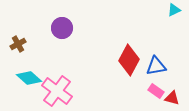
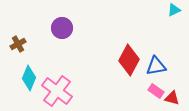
cyan diamond: rotated 70 degrees clockwise
